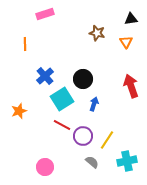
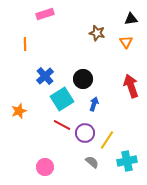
purple circle: moved 2 px right, 3 px up
